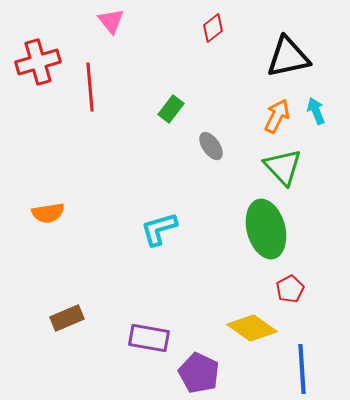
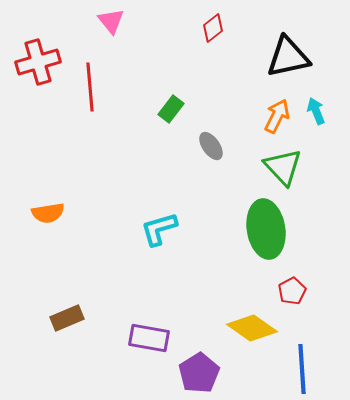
green ellipse: rotated 6 degrees clockwise
red pentagon: moved 2 px right, 2 px down
purple pentagon: rotated 15 degrees clockwise
